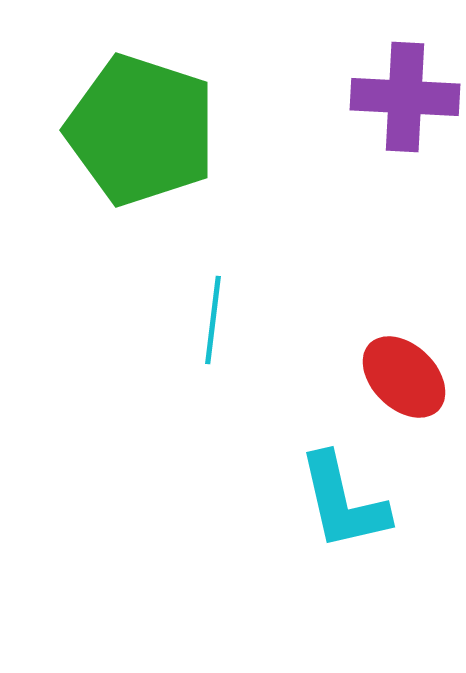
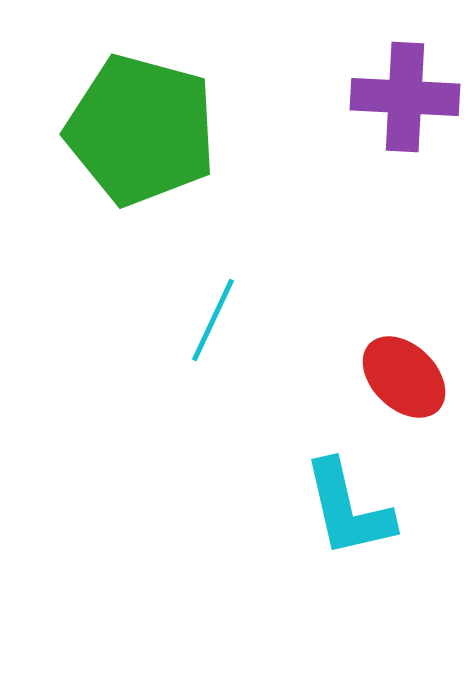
green pentagon: rotated 3 degrees counterclockwise
cyan line: rotated 18 degrees clockwise
cyan L-shape: moved 5 px right, 7 px down
